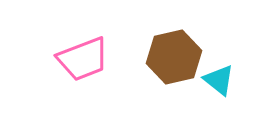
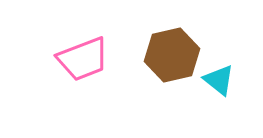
brown hexagon: moved 2 px left, 2 px up
